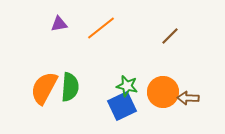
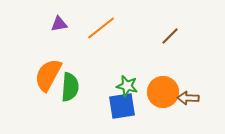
orange semicircle: moved 4 px right, 13 px up
blue square: rotated 16 degrees clockwise
